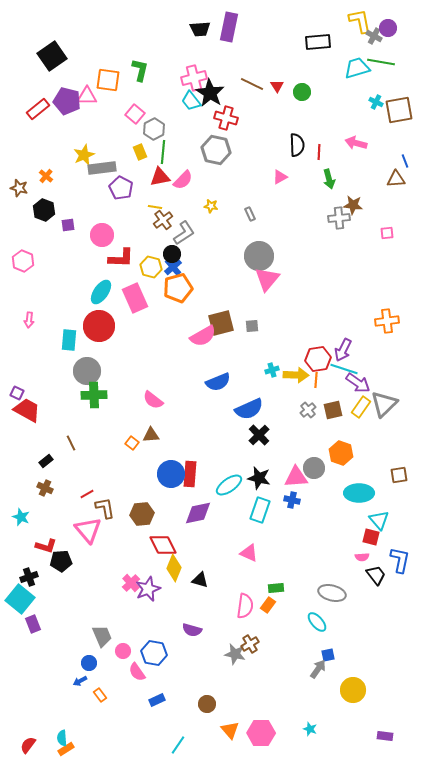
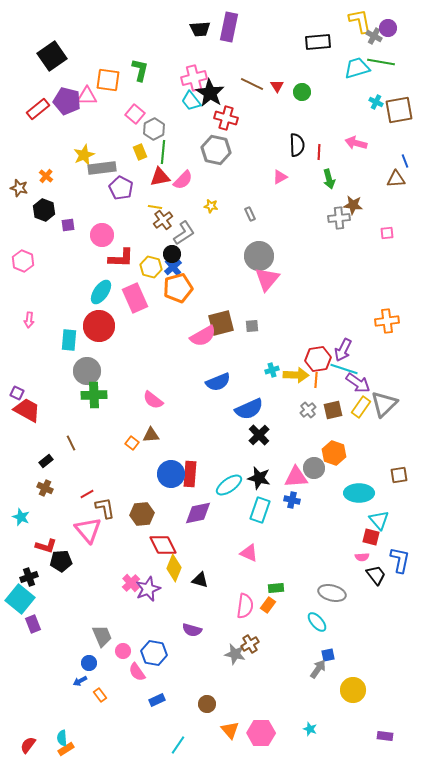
orange hexagon at (341, 453): moved 7 px left
